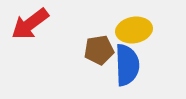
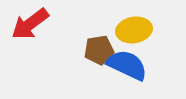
blue semicircle: rotated 63 degrees counterclockwise
